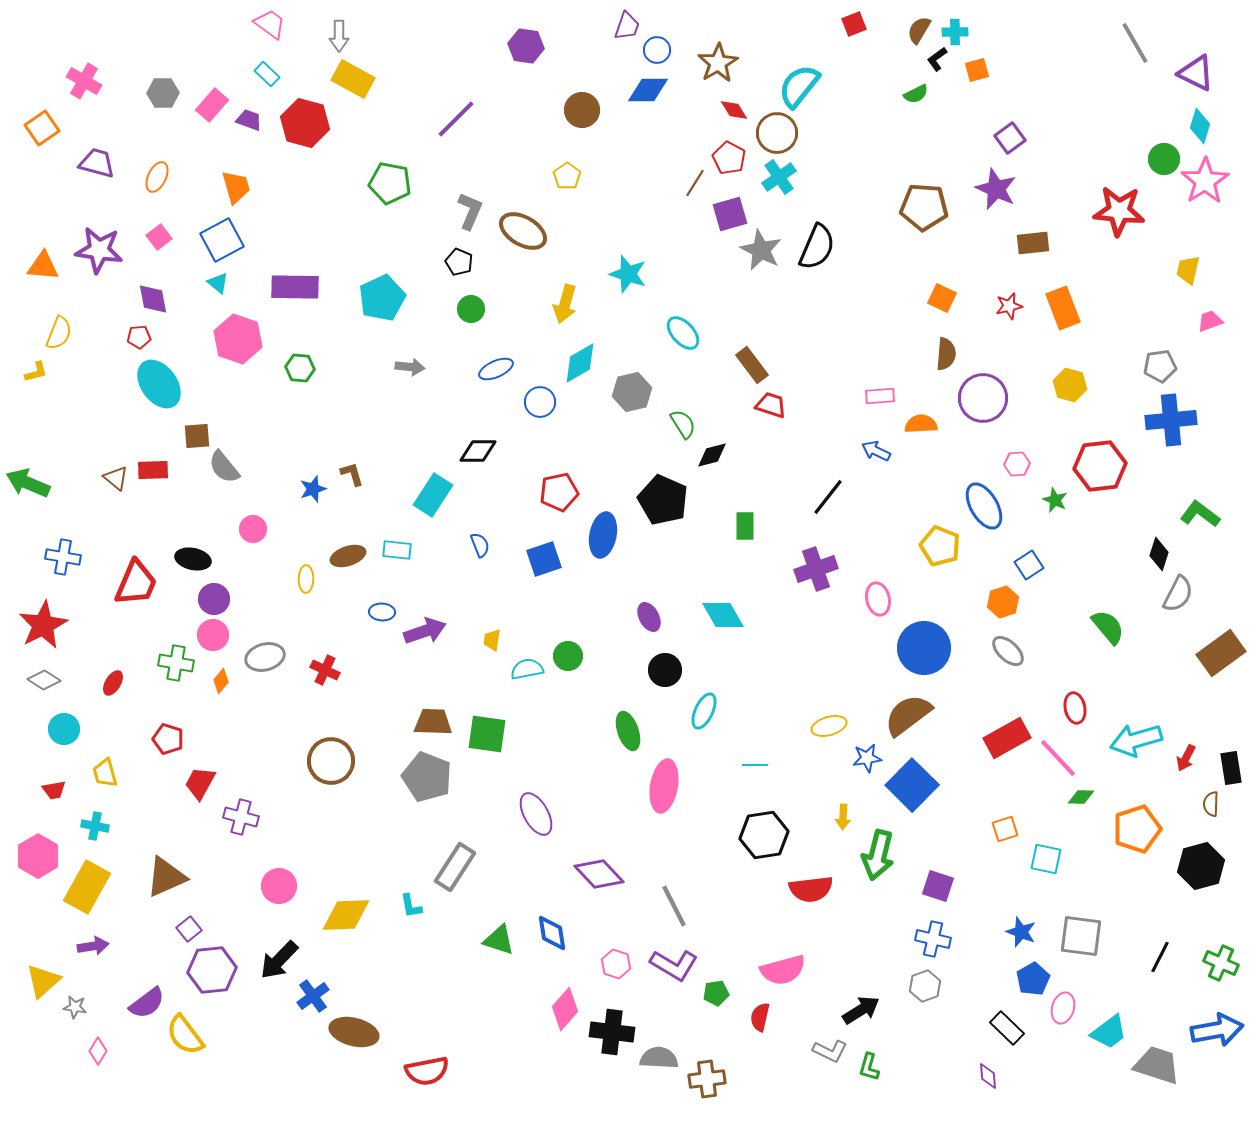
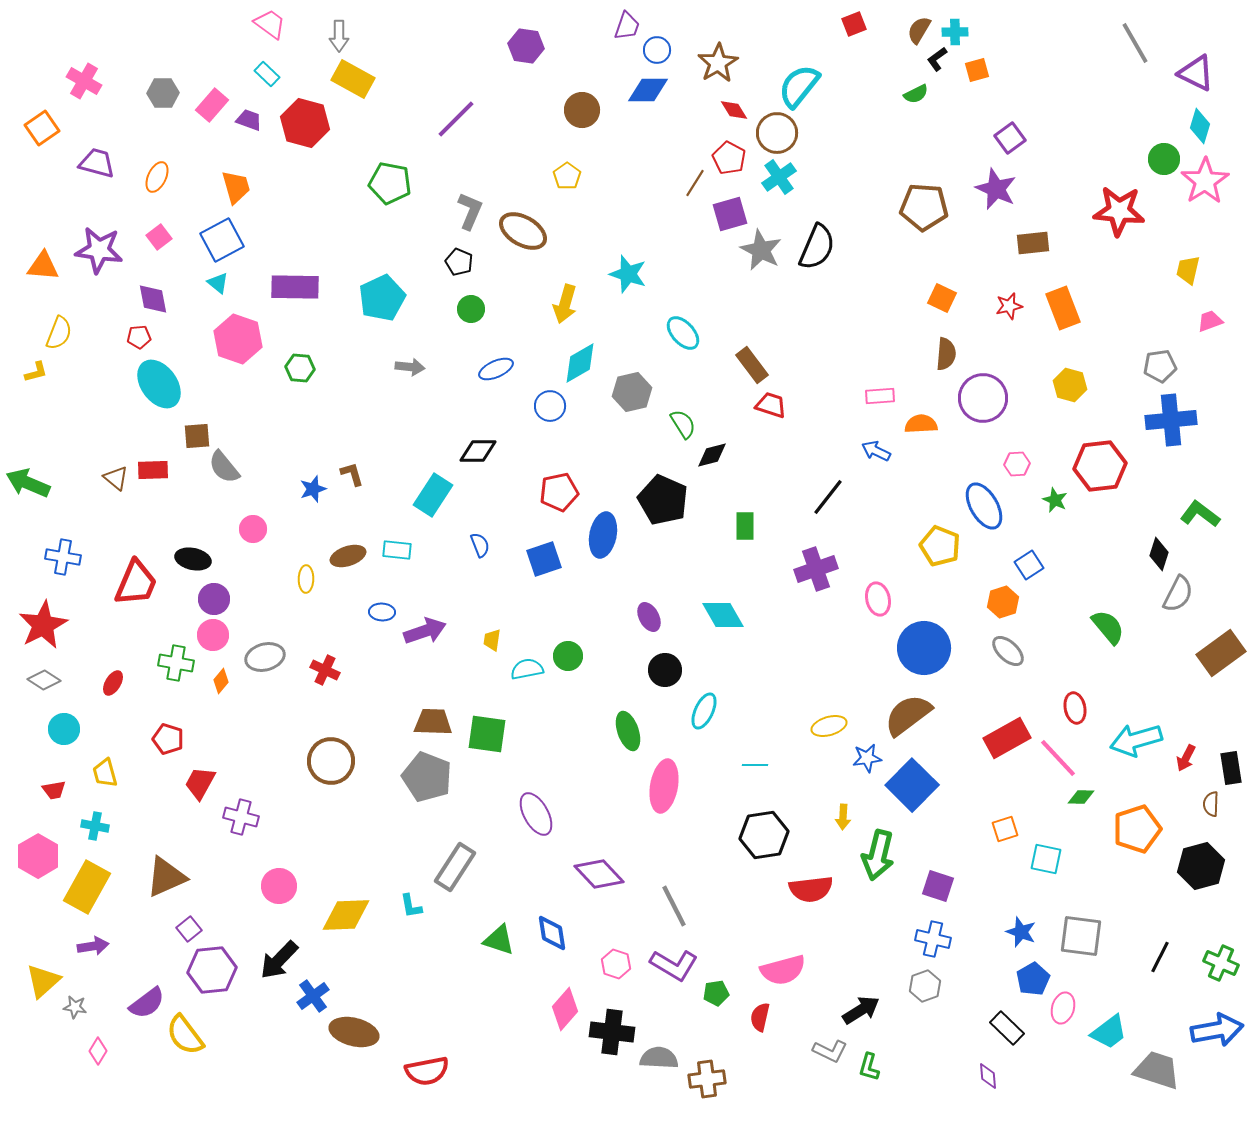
blue circle at (540, 402): moved 10 px right, 4 px down
gray trapezoid at (1157, 1065): moved 5 px down
